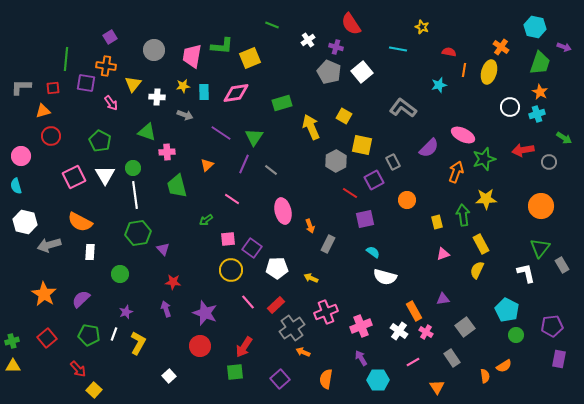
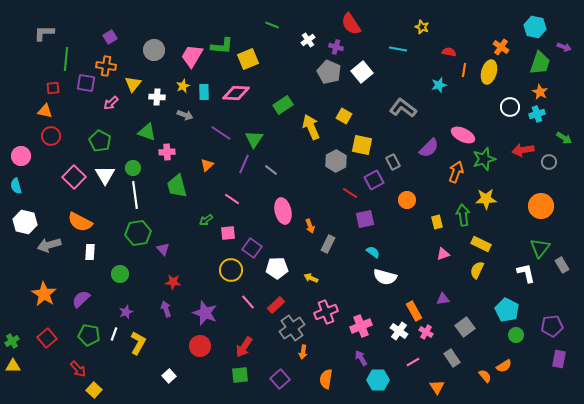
pink trapezoid at (192, 56): rotated 20 degrees clockwise
yellow square at (250, 58): moved 2 px left, 1 px down
yellow star at (183, 86): rotated 16 degrees counterclockwise
gray L-shape at (21, 87): moved 23 px right, 54 px up
pink diamond at (236, 93): rotated 12 degrees clockwise
pink arrow at (111, 103): rotated 84 degrees clockwise
green rectangle at (282, 103): moved 1 px right, 2 px down; rotated 18 degrees counterclockwise
orange triangle at (43, 111): moved 2 px right; rotated 28 degrees clockwise
green triangle at (254, 137): moved 2 px down
pink square at (74, 177): rotated 20 degrees counterclockwise
pink square at (228, 239): moved 6 px up
yellow rectangle at (481, 244): rotated 36 degrees counterclockwise
green cross at (12, 341): rotated 16 degrees counterclockwise
orange arrow at (303, 352): rotated 104 degrees counterclockwise
green square at (235, 372): moved 5 px right, 3 px down
orange semicircle at (485, 376): rotated 32 degrees counterclockwise
